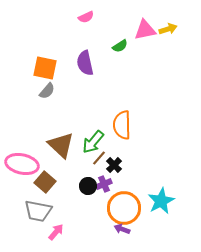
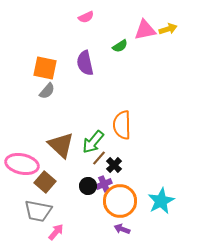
orange circle: moved 4 px left, 7 px up
